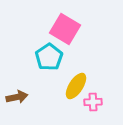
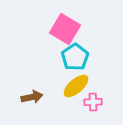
cyan pentagon: moved 26 px right
yellow ellipse: rotated 16 degrees clockwise
brown arrow: moved 15 px right
